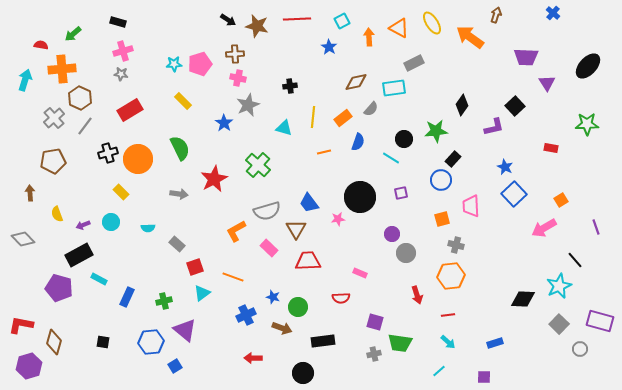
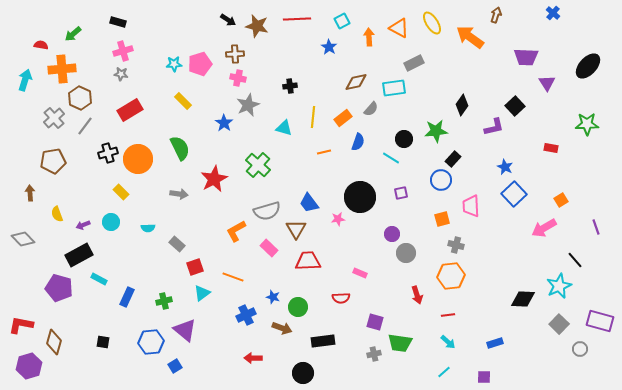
cyan line at (439, 371): moved 5 px right, 1 px down
